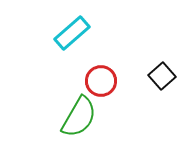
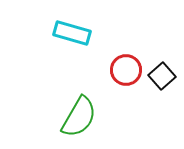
cyan rectangle: rotated 57 degrees clockwise
red circle: moved 25 px right, 11 px up
